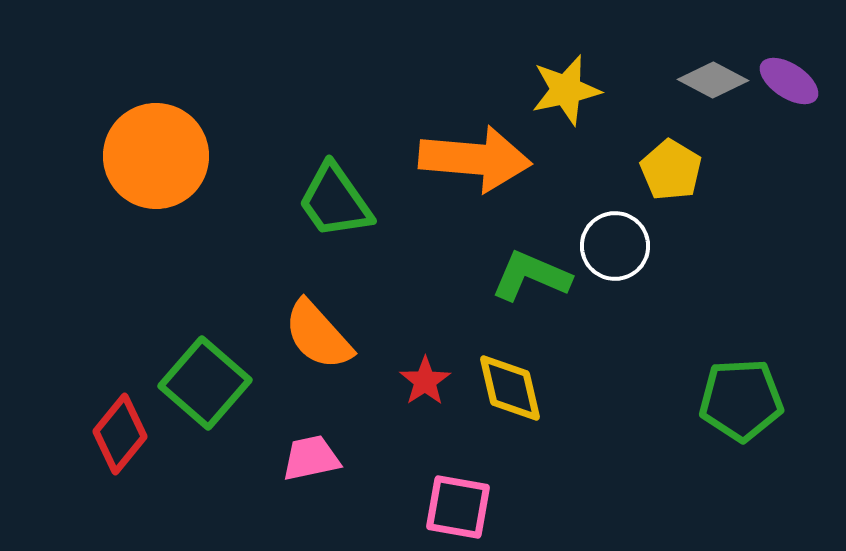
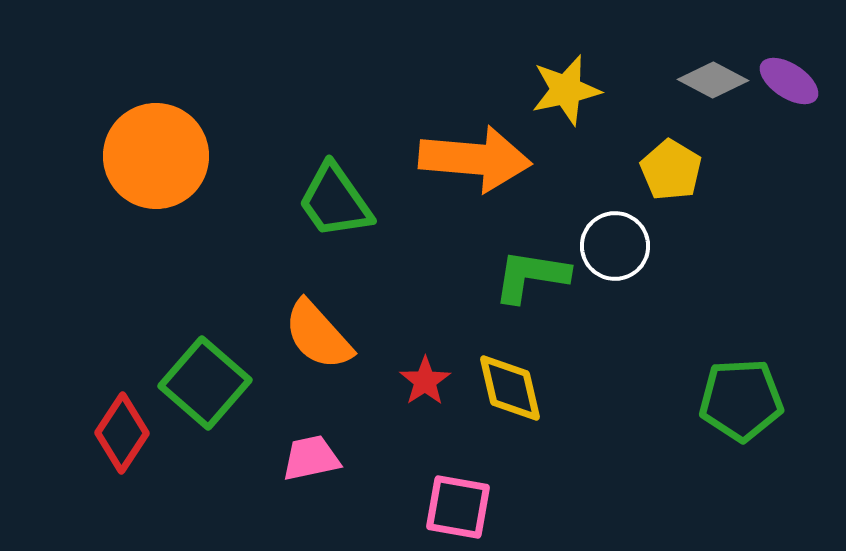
green L-shape: rotated 14 degrees counterclockwise
red diamond: moved 2 px right, 1 px up; rotated 6 degrees counterclockwise
